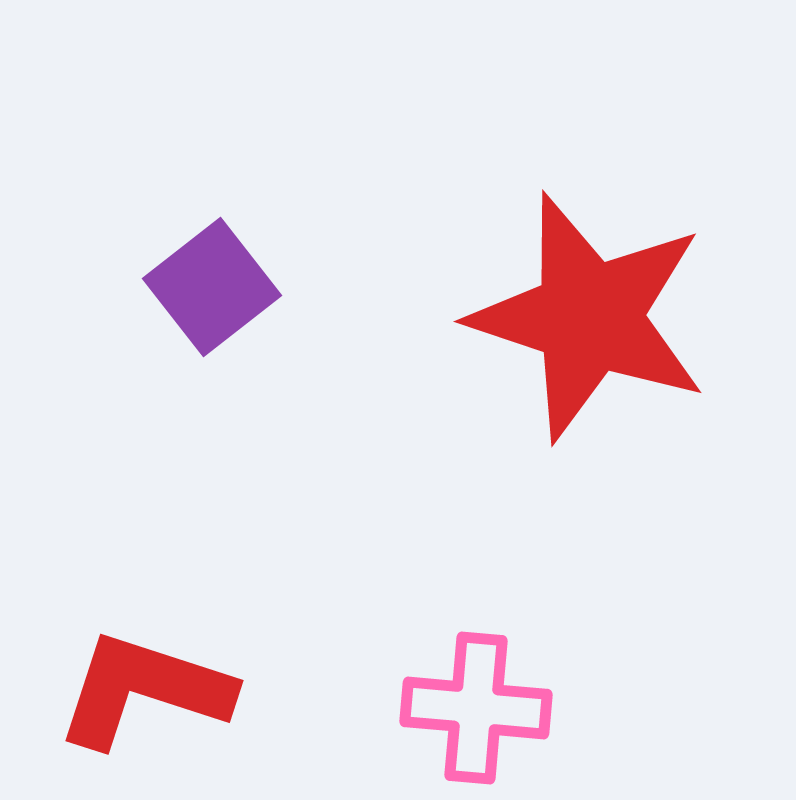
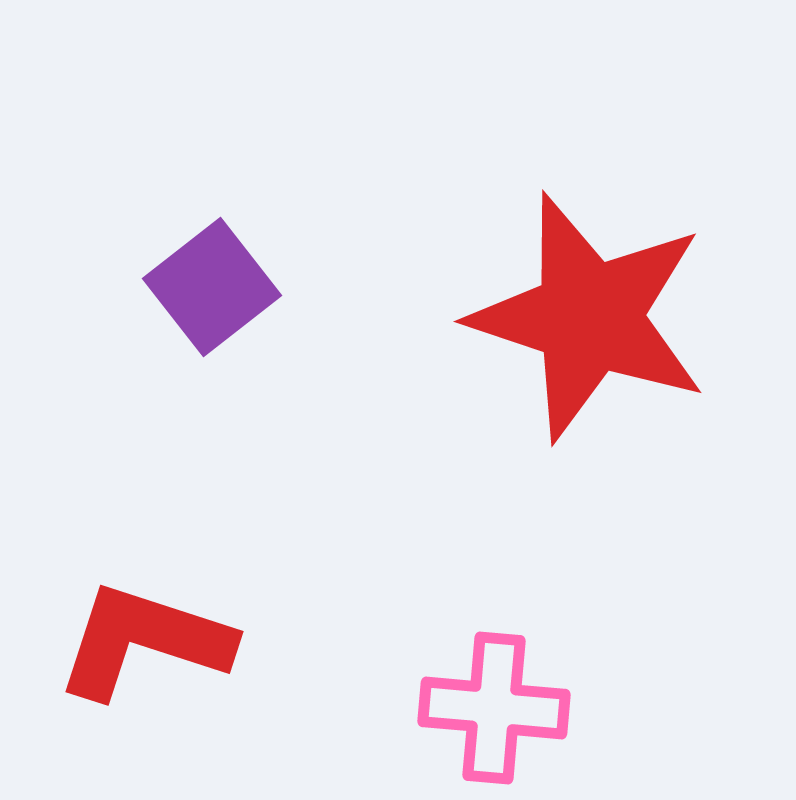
red L-shape: moved 49 px up
pink cross: moved 18 px right
